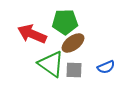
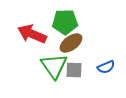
brown ellipse: moved 2 px left
green triangle: moved 3 px right, 2 px down; rotated 20 degrees clockwise
